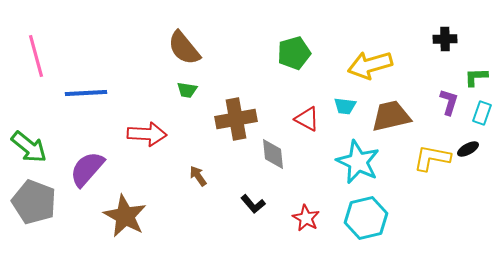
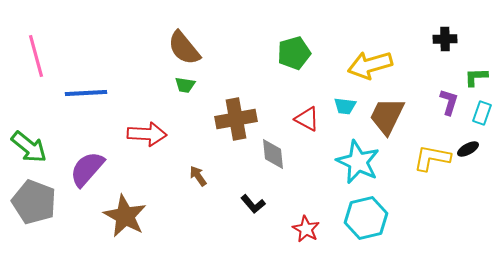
green trapezoid: moved 2 px left, 5 px up
brown trapezoid: moved 4 px left; rotated 51 degrees counterclockwise
red star: moved 11 px down
